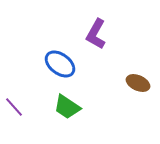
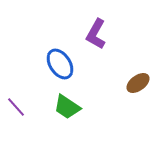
blue ellipse: rotated 20 degrees clockwise
brown ellipse: rotated 60 degrees counterclockwise
purple line: moved 2 px right
